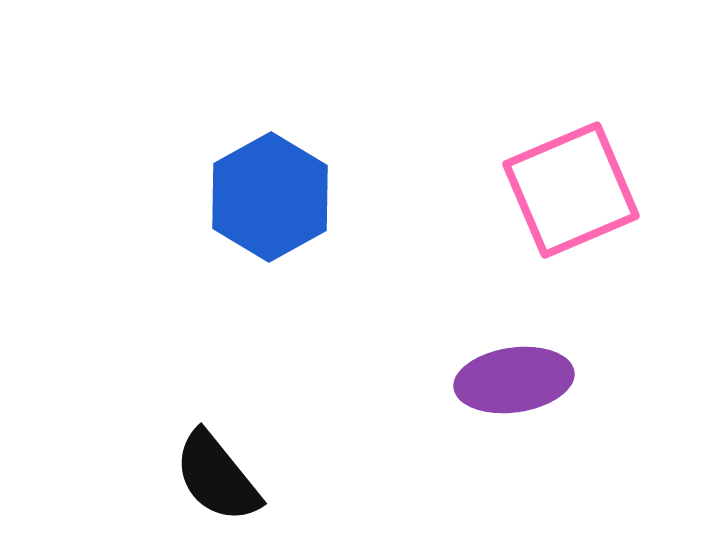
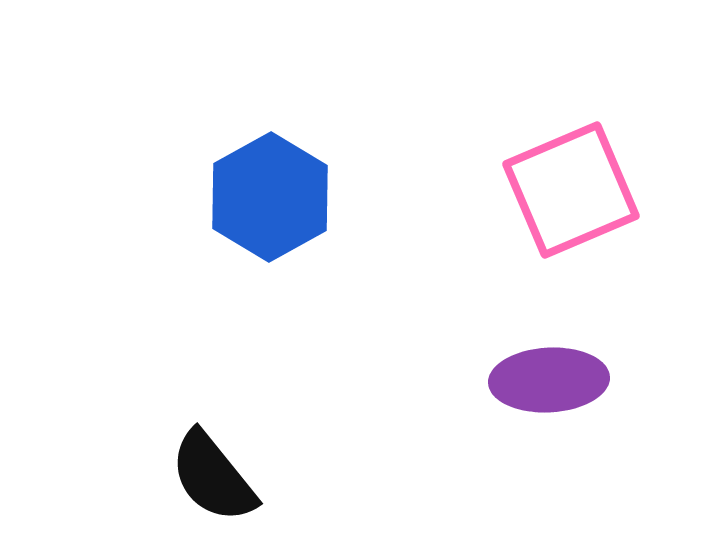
purple ellipse: moved 35 px right; rotated 5 degrees clockwise
black semicircle: moved 4 px left
